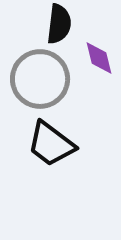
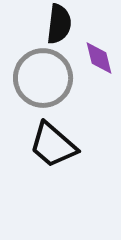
gray circle: moved 3 px right, 1 px up
black trapezoid: moved 2 px right, 1 px down; rotated 4 degrees clockwise
